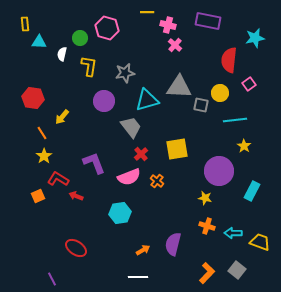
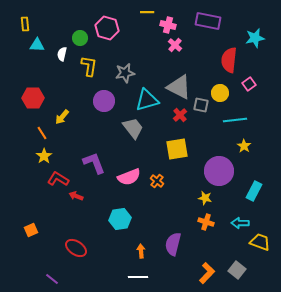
cyan triangle at (39, 42): moved 2 px left, 3 px down
gray triangle at (179, 87): rotated 24 degrees clockwise
red hexagon at (33, 98): rotated 10 degrees counterclockwise
gray trapezoid at (131, 127): moved 2 px right, 1 px down
red cross at (141, 154): moved 39 px right, 39 px up
cyan rectangle at (252, 191): moved 2 px right
orange square at (38, 196): moved 7 px left, 34 px down
cyan hexagon at (120, 213): moved 6 px down
orange cross at (207, 226): moved 1 px left, 4 px up
cyan arrow at (233, 233): moved 7 px right, 10 px up
orange arrow at (143, 250): moved 2 px left, 1 px down; rotated 64 degrees counterclockwise
purple line at (52, 279): rotated 24 degrees counterclockwise
